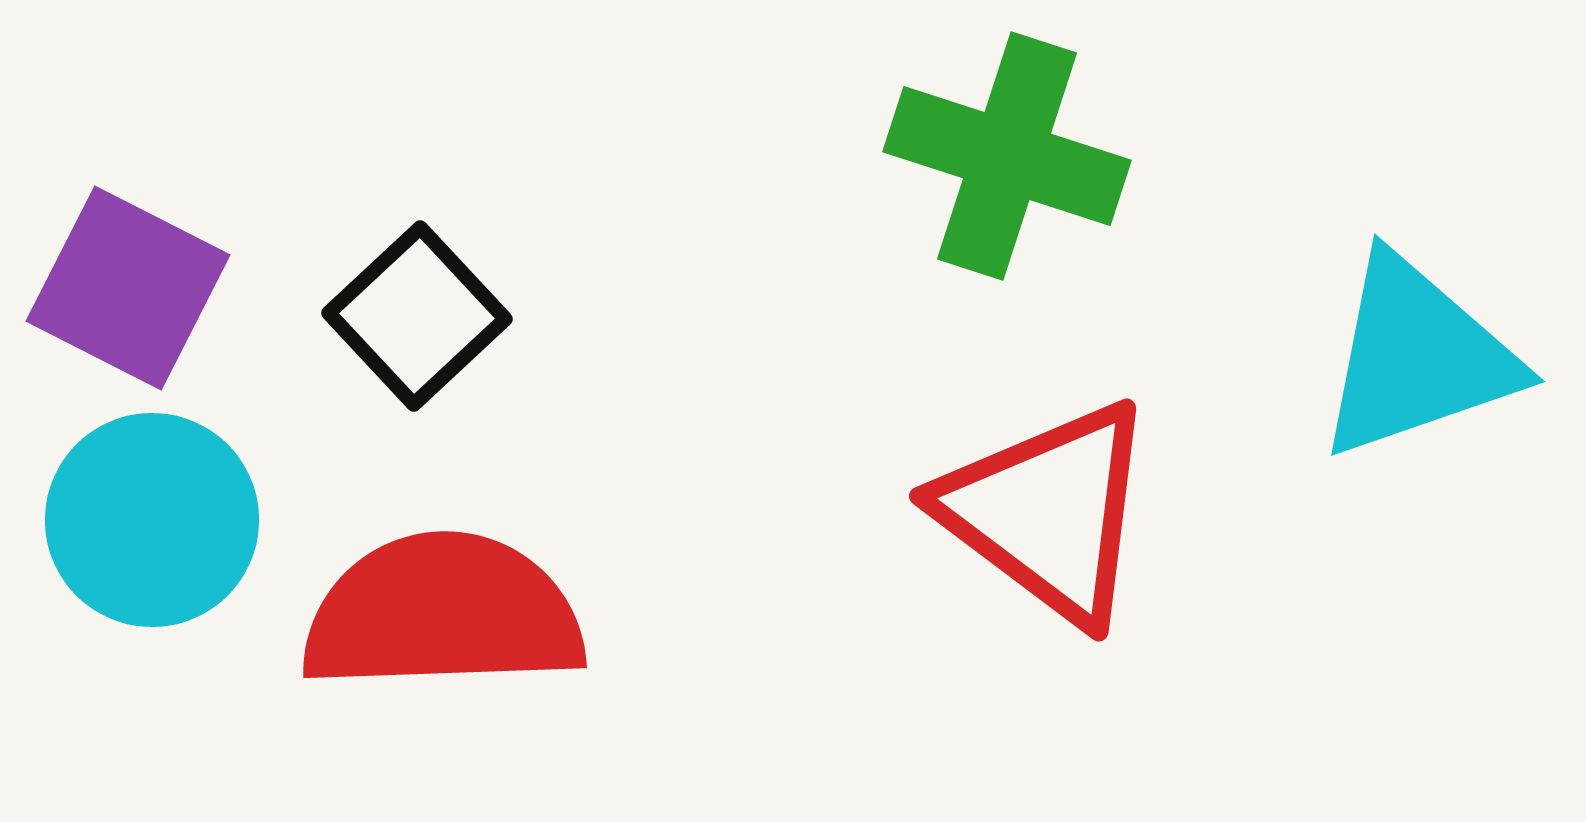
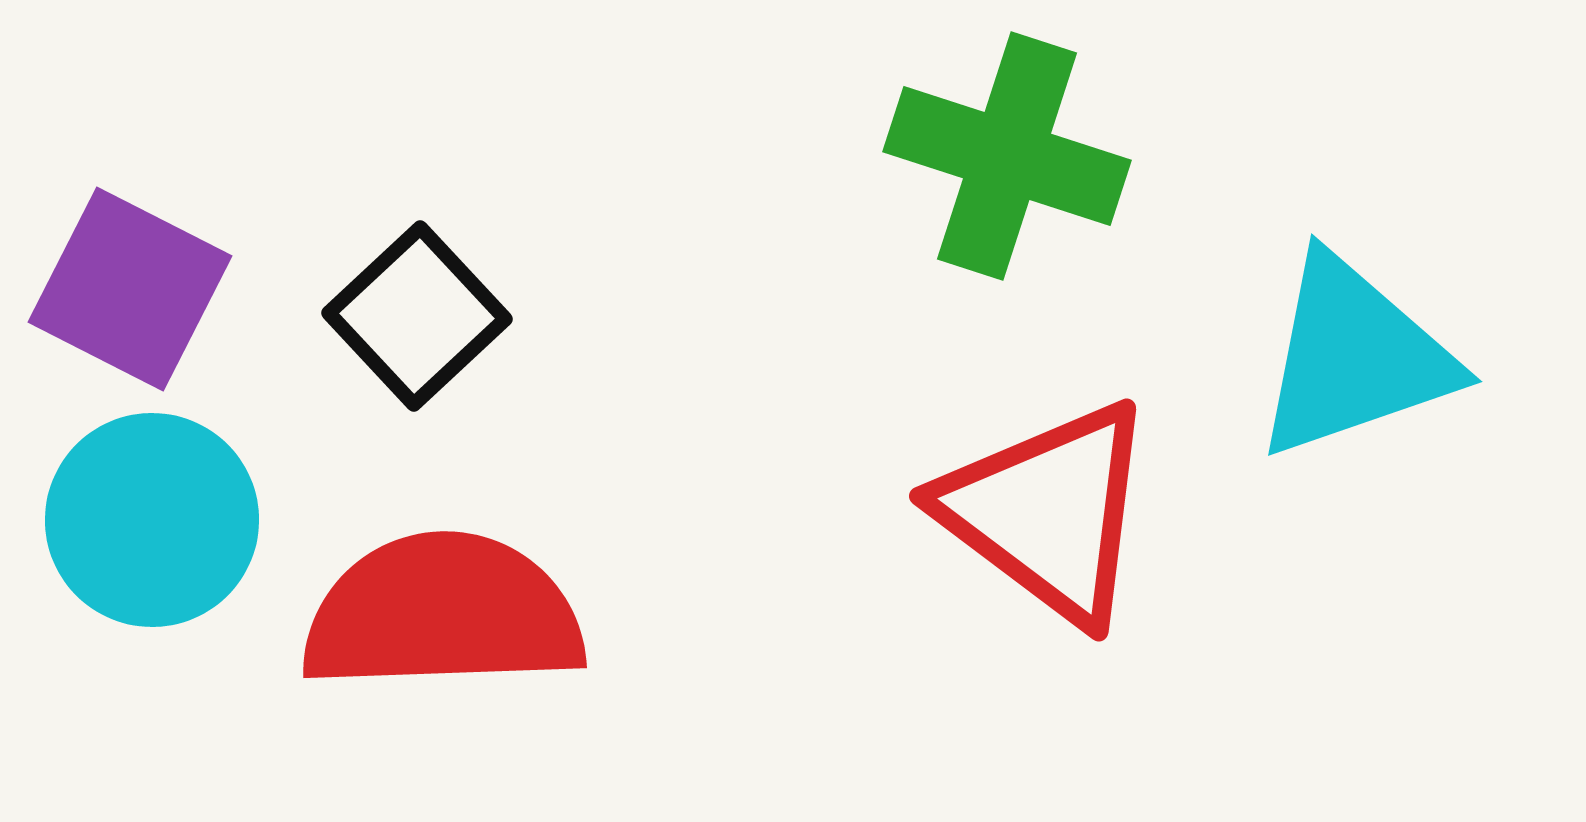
purple square: moved 2 px right, 1 px down
cyan triangle: moved 63 px left
